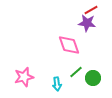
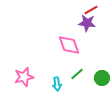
green line: moved 1 px right, 2 px down
green circle: moved 9 px right
